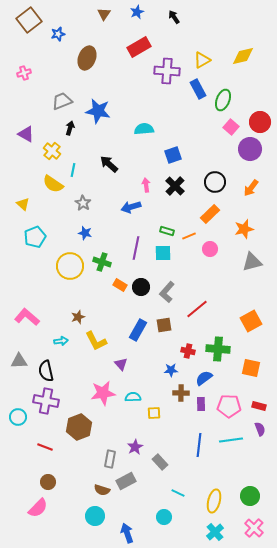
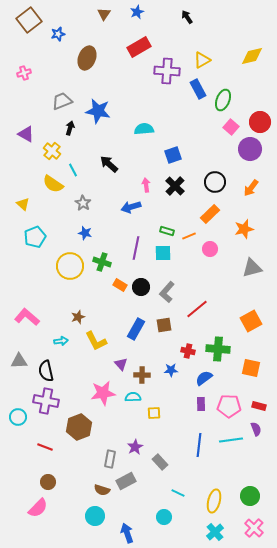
black arrow at (174, 17): moved 13 px right
yellow diamond at (243, 56): moved 9 px right
cyan line at (73, 170): rotated 40 degrees counterclockwise
gray triangle at (252, 262): moved 6 px down
blue rectangle at (138, 330): moved 2 px left, 1 px up
brown cross at (181, 393): moved 39 px left, 18 px up
purple semicircle at (260, 429): moved 4 px left
